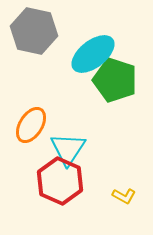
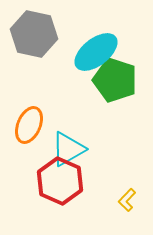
gray hexagon: moved 3 px down
cyan ellipse: moved 3 px right, 2 px up
orange ellipse: moved 2 px left; rotated 9 degrees counterclockwise
cyan triangle: rotated 27 degrees clockwise
yellow L-shape: moved 3 px right, 4 px down; rotated 105 degrees clockwise
